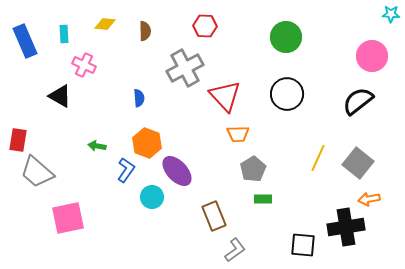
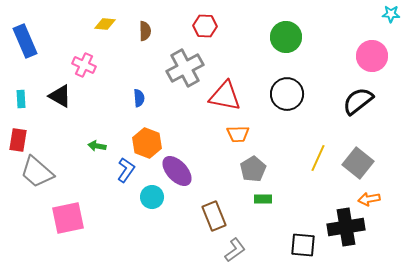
cyan rectangle: moved 43 px left, 65 px down
red triangle: rotated 36 degrees counterclockwise
